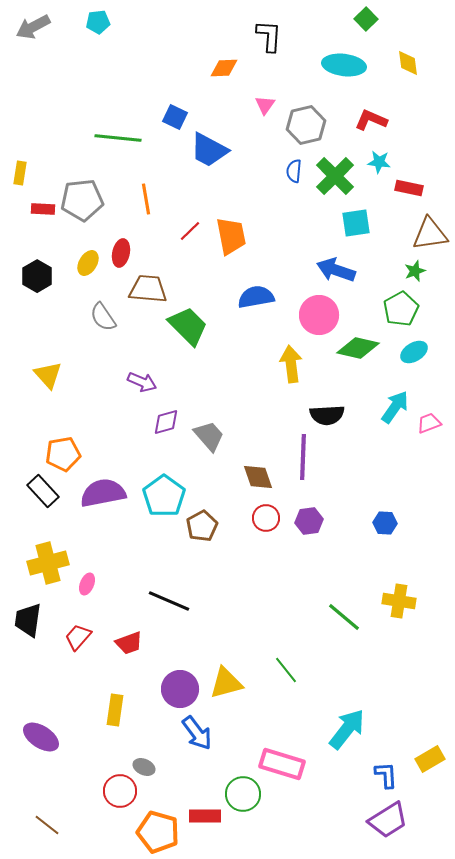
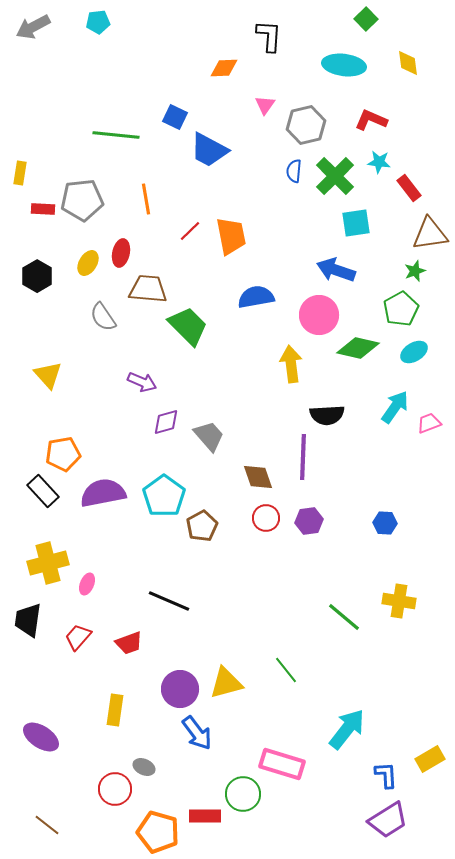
green line at (118, 138): moved 2 px left, 3 px up
red rectangle at (409, 188): rotated 40 degrees clockwise
red circle at (120, 791): moved 5 px left, 2 px up
